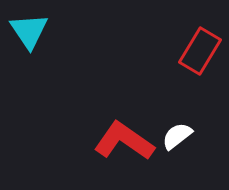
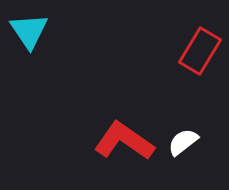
white semicircle: moved 6 px right, 6 px down
